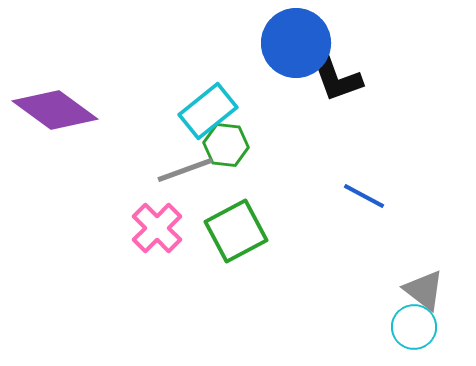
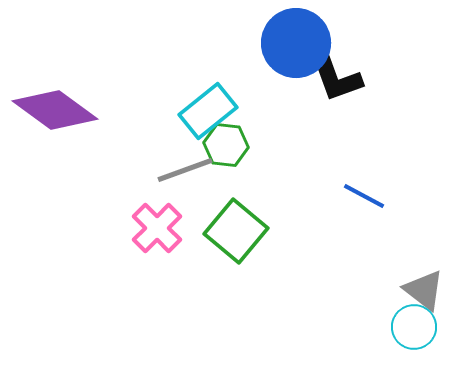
green square: rotated 22 degrees counterclockwise
